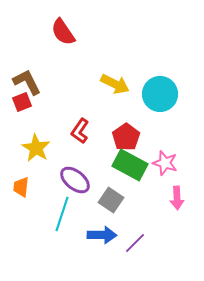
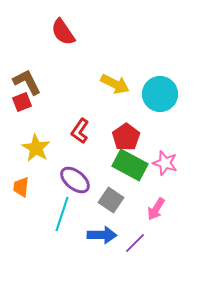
pink arrow: moved 21 px left, 11 px down; rotated 35 degrees clockwise
